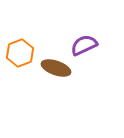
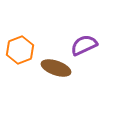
orange hexagon: moved 3 px up
